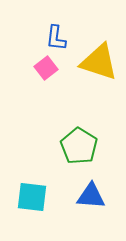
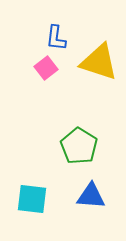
cyan square: moved 2 px down
